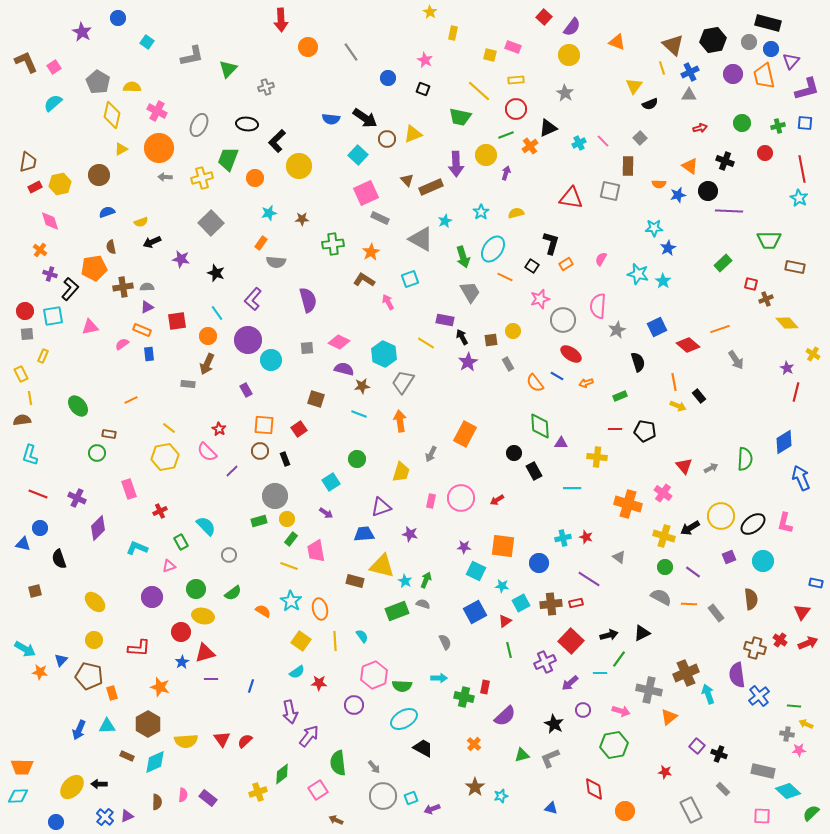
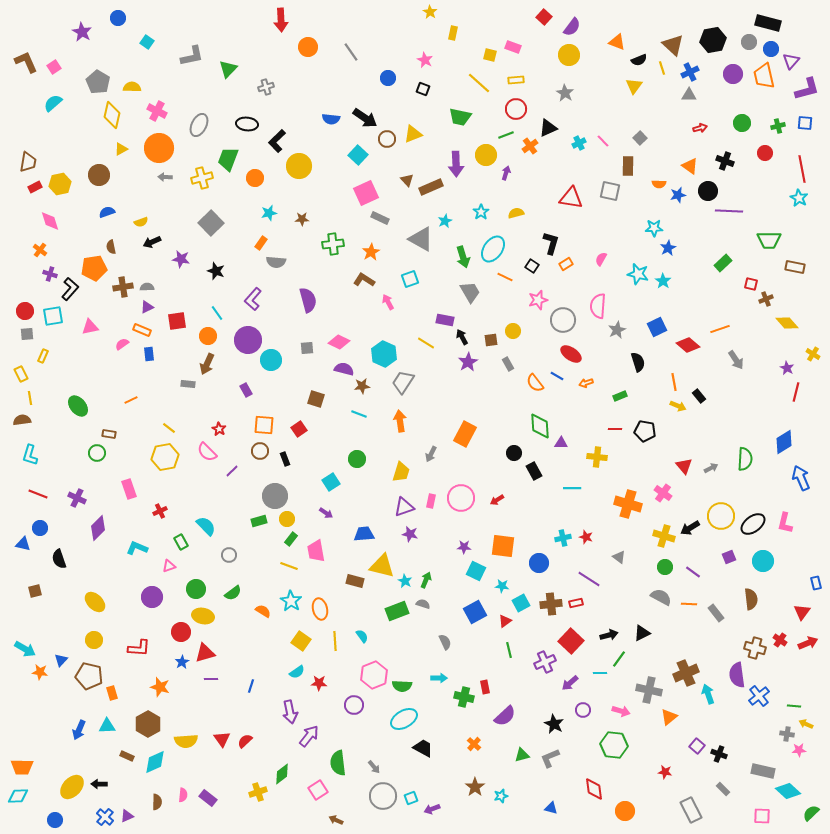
yellow line at (479, 91): moved 8 px up
black semicircle at (650, 104): moved 11 px left, 44 px up
black star at (216, 273): moved 2 px up
pink star at (540, 299): moved 2 px left, 1 px down
purple triangle at (381, 507): moved 23 px right
blue rectangle at (816, 583): rotated 64 degrees clockwise
red rectangle at (485, 687): rotated 24 degrees counterclockwise
green hexagon at (614, 745): rotated 16 degrees clockwise
blue circle at (56, 822): moved 1 px left, 2 px up
